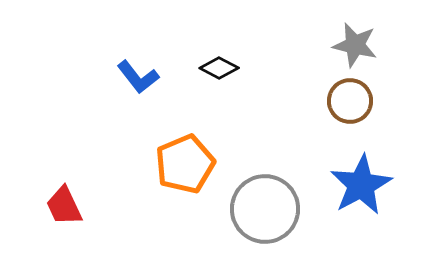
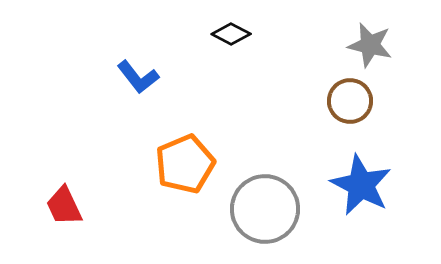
gray star: moved 15 px right
black diamond: moved 12 px right, 34 px up
blue star: rotated 16 degrees counterclockwise
